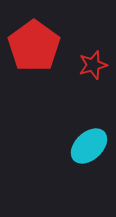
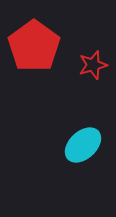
cyan ellipse: moved 6 px left, 1 px up
